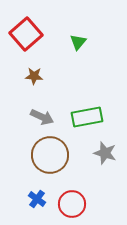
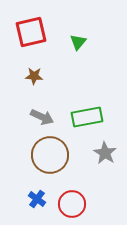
red square: moved 5 px right, 2 px up; rotated 28 degrees clockwise
gray star: rotated 15 degrees clockwise
